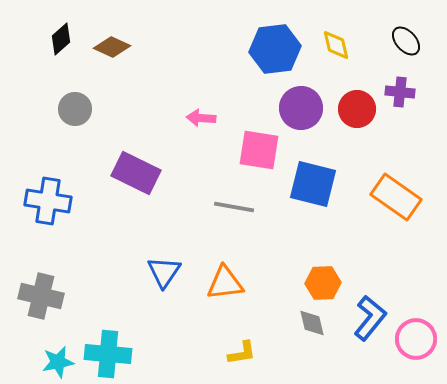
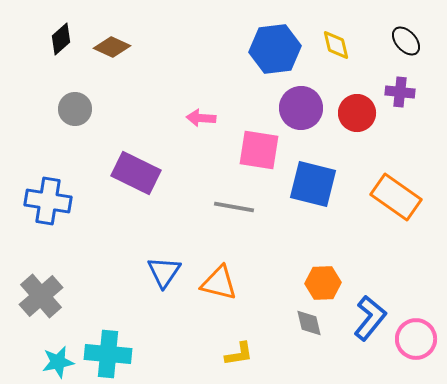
red circle: moved 4 px down
orange triangle: moved 6 px left; rotated 21 degrees clockwise
gray cross: rotated 36 degrees clockwise
gray diamond: moved 3 px left
yellow L-shape: moved 3 px left, 1 px down
